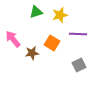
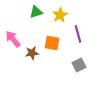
yellow star: rotated 14 degrees counterclockwise
purple line: rotated 72 degrees clockwise
orange square: rotated 21 degrees counterclockwise
